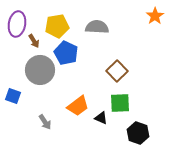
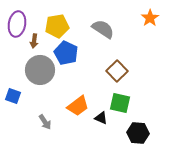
orange star: moved 5 px left, 2 px down
gray semicircle: moved 6 px right, 2 px down; rotated 30 degrees clockwise
brown arrow: rotated 40 degrees clockwise
green square: rotated 15 degrees clockwise
black hexagon: rotated 15 degrees counterclockwise
